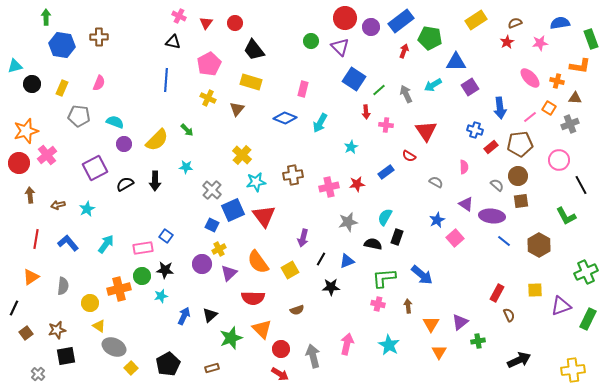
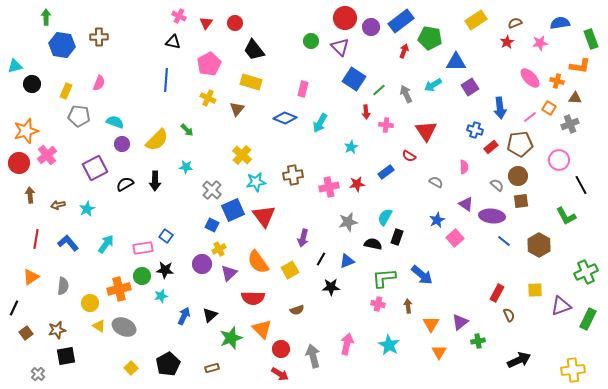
yellow rectangle at (62, 88): moved 4 px right, 3 px down
purple circle at (124, 144): moved 2 px left
gray ellipse at (114, 347): moved 10 px right, 20 px up
